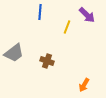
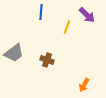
blue line: moved 1 px right
brown cross: moved 1 px up
